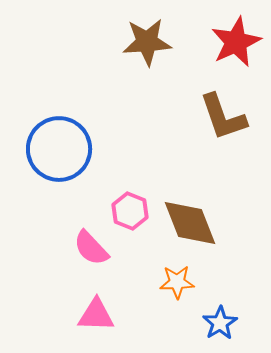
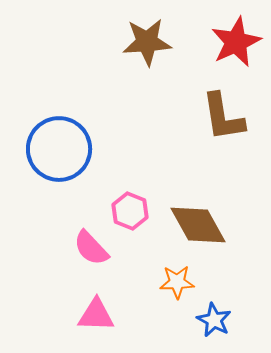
brown L-shape: rotated 10 degrees clockwise
brown diamond: moved 8 px right, 2 px down; rotated 8 degrees counterclockwise
blue star: moved 6 px left, 3 px up; rotated 12 degrees counterclockwise
